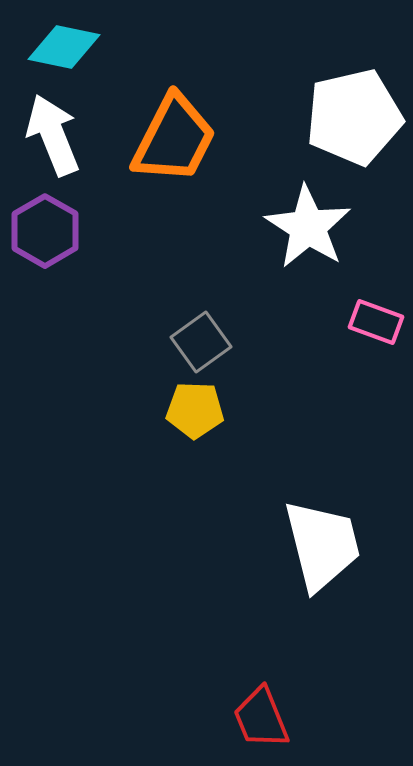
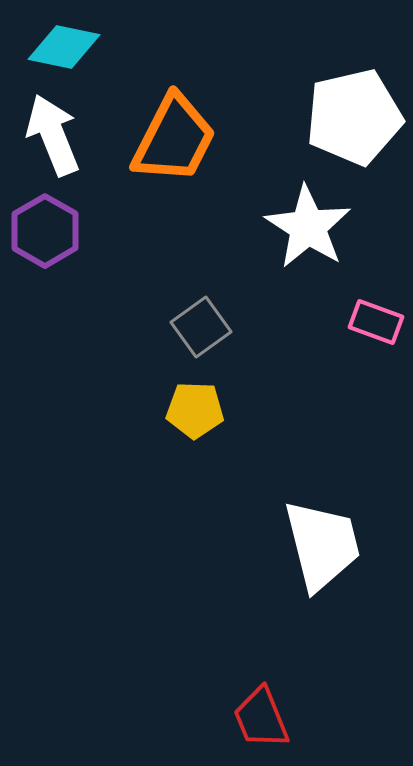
gray square: moved 15 px up
